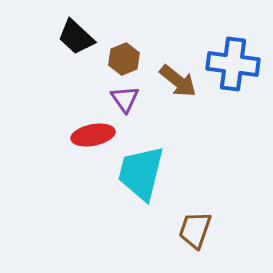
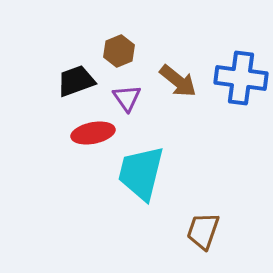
black trapezoid: moved 44 px down; rotated 117 degrees clockwise
brown hexagon: moved 5 px left, 8 px up
blue cross: moved 8 px right, 14 px down
purple triangle: moved 2 px right, 1 px up
red ellipse: moved 2 px up
brown trapezoid: moved 8 px right, 1 px down
